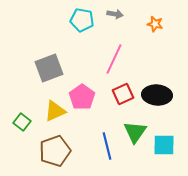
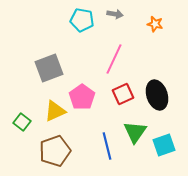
black ellipse: rotated 68 degrees clockwise
cyan square: rotated 20 degrees counterclockwise
